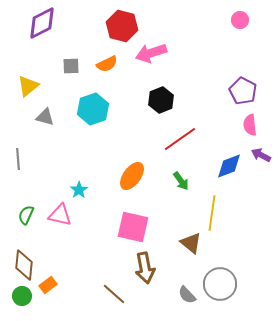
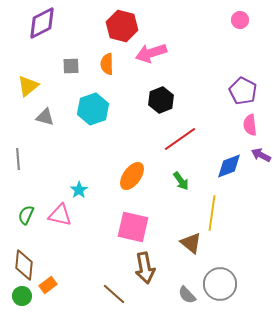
orange semicircle: rotated 115 degrees clockwise
